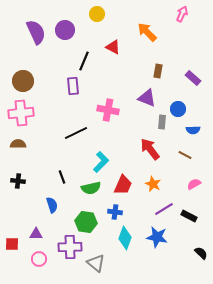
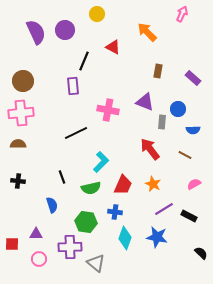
purple triangle at (147, 98): moved 2 px left, 4 px down
